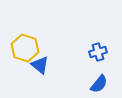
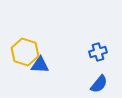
yellow hexagon: moved 4 px down
blue triangle: rotated 36 degrees counterclockwise
